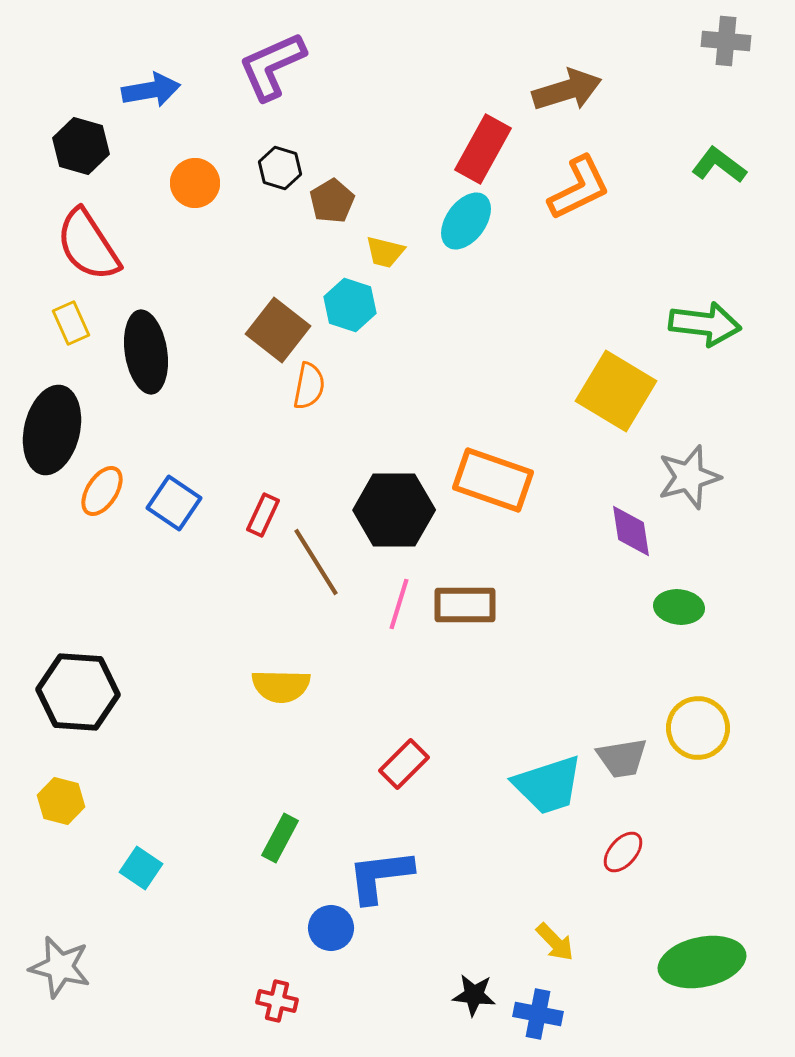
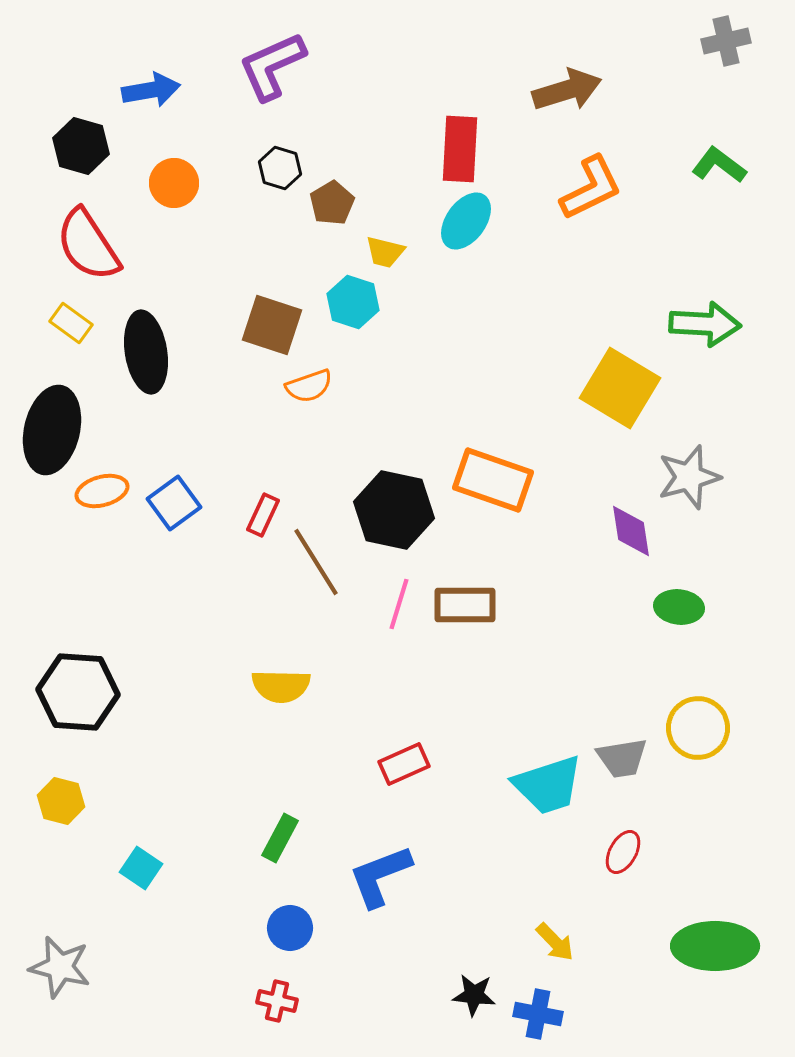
gray cross at (726, 41): rotated 18 degrees counterclockwise
red rectangle at (483, 149): moved 23 px left; rotated 26 degrees counterclockwise
orange circle at (195, 183): moved 21 px left
orange L-shape at (579, 188): moved 12 px right
brown pentagon at (332, 201): moved 2 px down
cyan hexagon at (350, 305): moved 3 px right, 3 px up
yellow rectangle at (71, 323): rotated 30 degrees counterclockwise
green arrow at (705, 324): rotated 4 degrees counterclockwise
brown square at (278, 330): moved 6 px left, 5 px up; rotated 20 degrees counterclockwise
orange semicircle at (309, 386): rotated 60 degrees clockwise
yellow square at (616, 391): moved 4 px right, 3 px up
orange ellipse at (102, 491): rotated 42 degrees clockwise
blue square at (174, 503): rotated 20 degrees clockwise
black hexagon at (394, 510): rotated 12 degrees clockwise
red rectangle at (404, 764): rotated 21 degrees clockwise
red ellipse at (623, 852): rotated 12 degrees counterclockwise
blue L-shape at (380, 876): rotated 14 degrees counterclockwise
blue circle at (331, 928): moved 41 px left
green ellipse at (702, 962): moved 13 px right, 16 px up; rotated 12 degrees clockwise
